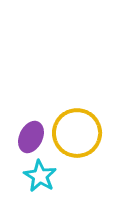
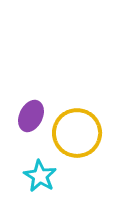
purple ellipse: moved 21 px up
